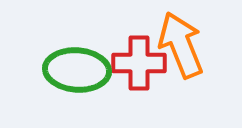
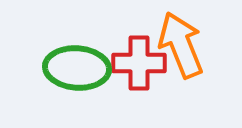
green ellipse: moved 2 px up
